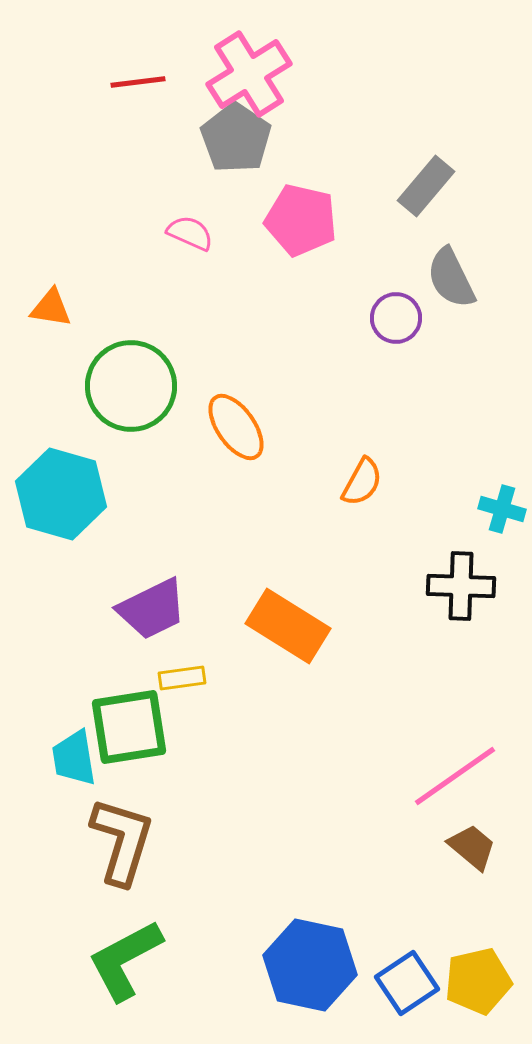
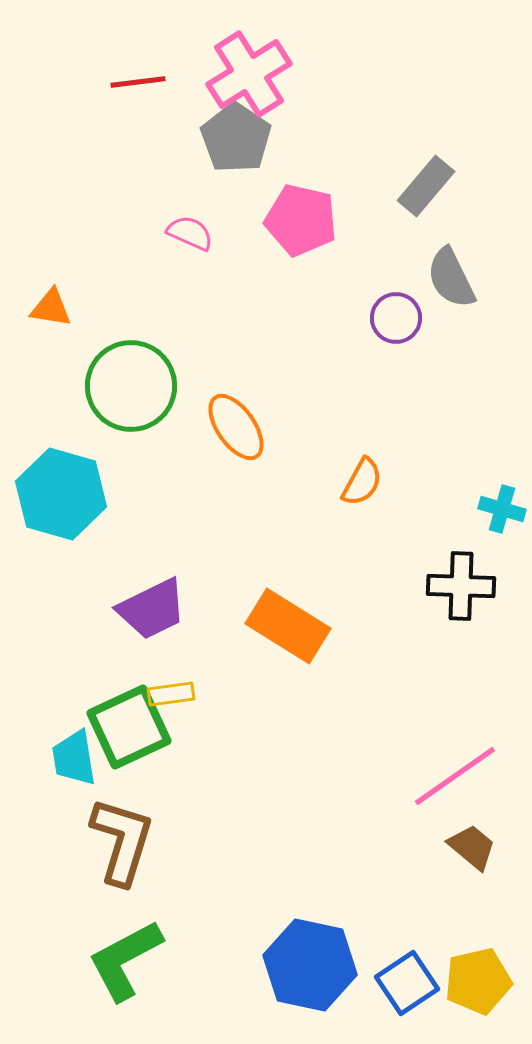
yellow rectangle: moved 11 px left, 16 px down
green square: rotated 16 degrees counterclockwise
